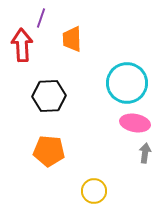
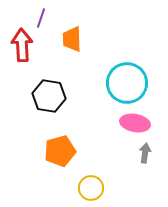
black hexagon: rotated 12 degrees clockwise
orange pentagon: moved 11 px right; rotated 20 degrees counterclockwise
yellow circle: moved 3 px left, 3 px up
